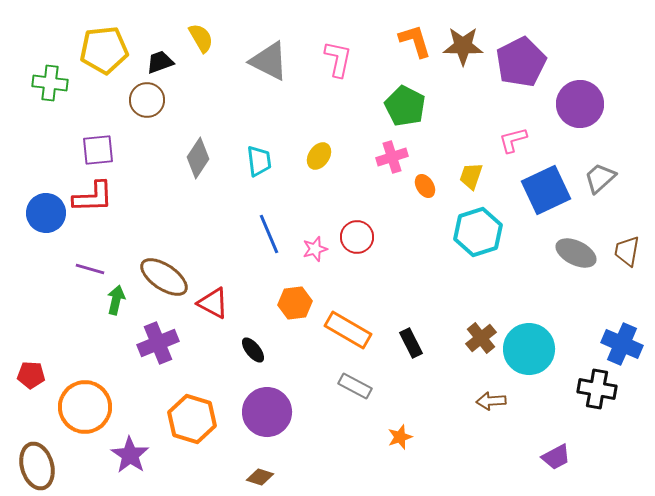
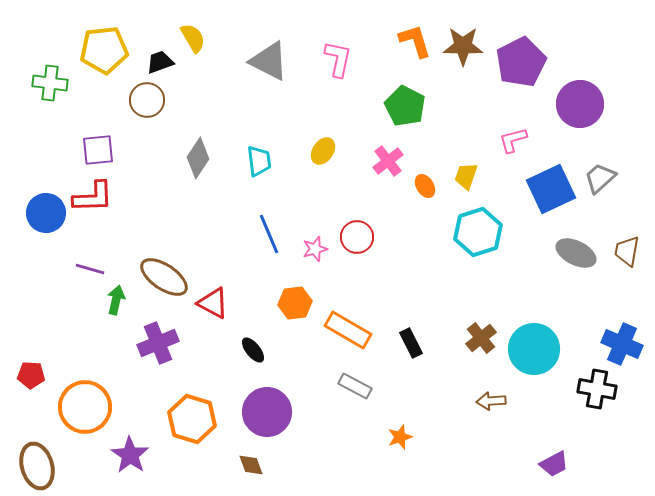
yellow semicircle at (201, 38): moved 8 px left
yellow ellipse at (319, 156): moved 4 px right, 5 px up
pink cross at (392, 157): moved 4 px left, 4 px down; rotated 20 degrees counterclockwise
yellow trapezoid at (471, 176): moved 5 px left
blue square at (546, 190): moved 5 px right, 1 px up
cyan circle at (529, 349): moved 5 px right
purple trapezoid at (556, 457): moved 2 px left, 7 px down
brown diamond at (260, 477): moved 9 px left, 12 px up; rotated 52 degrees clockwise
